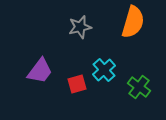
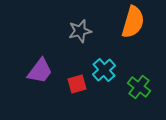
gray star: moved 4 px down
